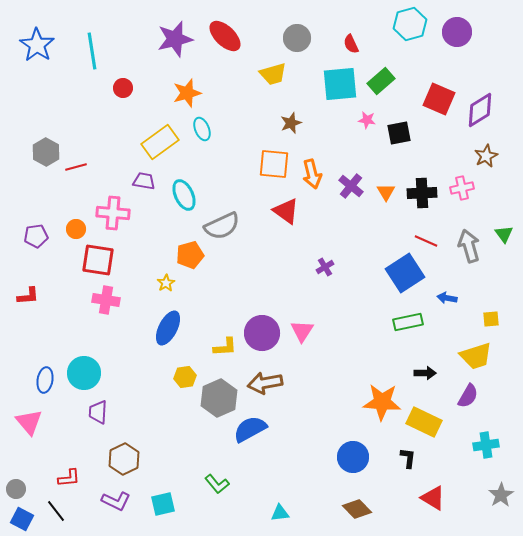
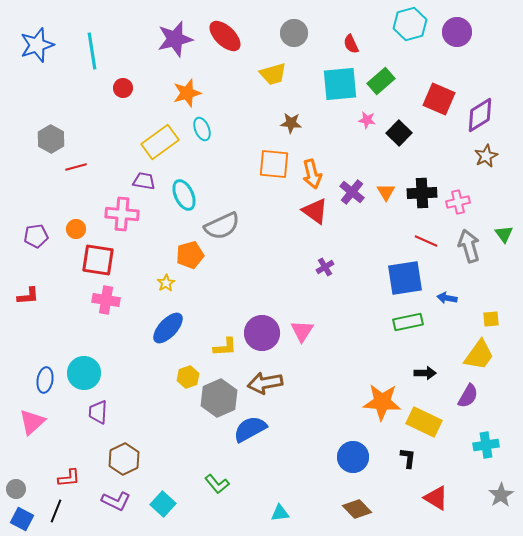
gray circle at (297, 38): moved 3 px left, 5 px up
blue star at (37, 45): rotated 20 degrees clockwise
purple diamond at (480, 110): moved 5 px down
brown star at (291, 123): rotated 25 degrees clockwise
black square at (399, 133): rotated 35 degrees counterclockwise
gray hexagon at (46, 152): moved 5 px right, 13 px up
purple cross at (351, 186): moved 1 px right, 6 px down
pink cross at (462, 188): moved 4 px left, 14 px down
red triangle at (286, 211): moved 29 px right
pink cross at (113, 213): moved 9 px right, 1 px down
blue square at (405, 273): moved 5 px down; rotated 24 degrees clockwise
blue ellipse at (168, 328): rotated 16 degrees clockwise
yellow trapezoid at (476, 356): moved 3 px right, 1 px up; rotated 36 degrees counterclockwise
yellow hexagon at (185, 377): moved 3 px right; rotated 10 degrees counterclockwise
pink triangle at (29, 422): moved 3 px right; rotated 28 degrees clockwise
red triangle at (433, 498): moved 3 px right
cyan square at (163, 504): rotated 35 degrees counterclockwise
black line at (56, 511): rotated 60 degrees clockwise
